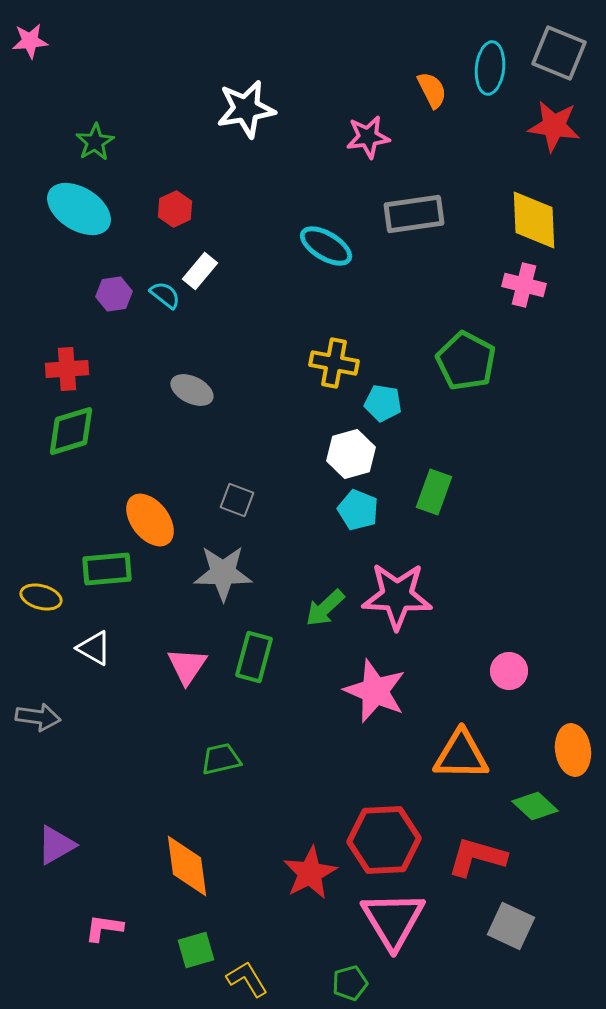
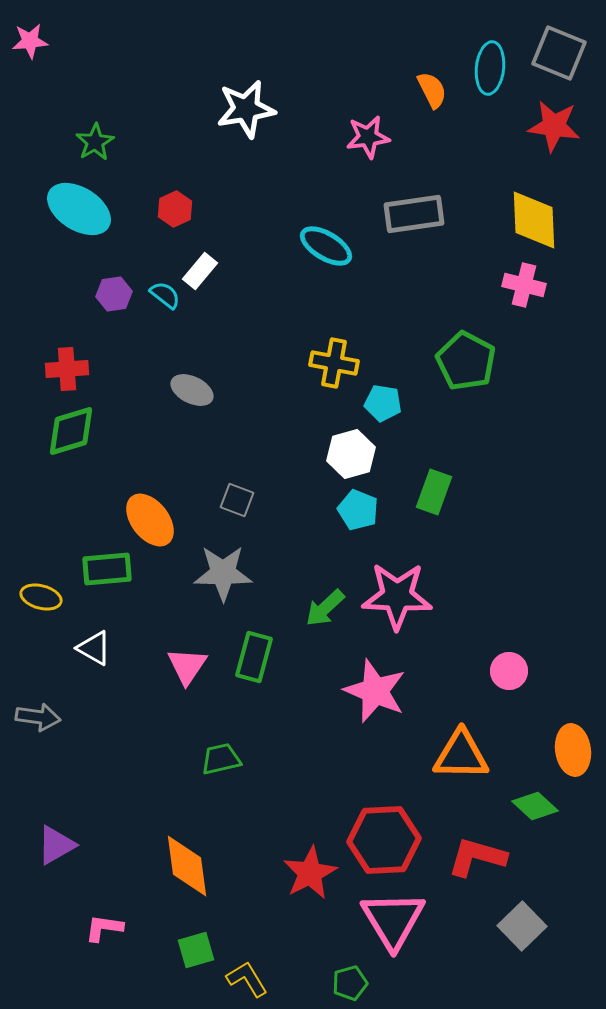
gray square at (511, 926): moved 11 px right; rotated 21 degrees clockwise
